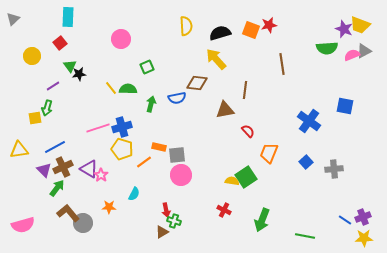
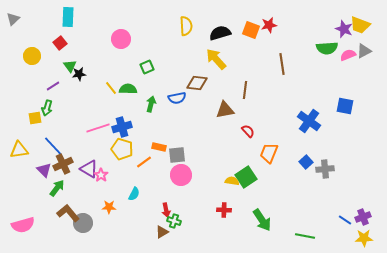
pink semicircle at (352, 55): moved 4 px left
blue line at (55, 147): moved 2 px left, 1 px up; rotated 75 degrees clockwise
brown cross at (63, 167): moved 3 px up
gray cross at (334, 169): moved 9 px left
red cross at (224, 210): rotated 24 degrees counterclockwise
green arrow at (262, 220): rotated 55 degrees counterclockwise
